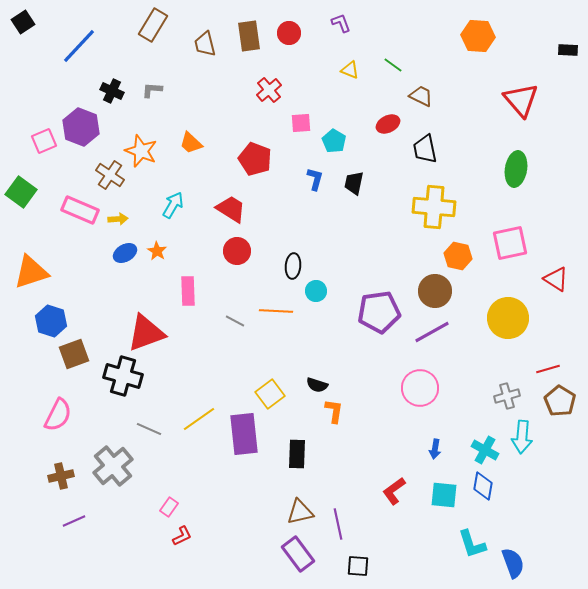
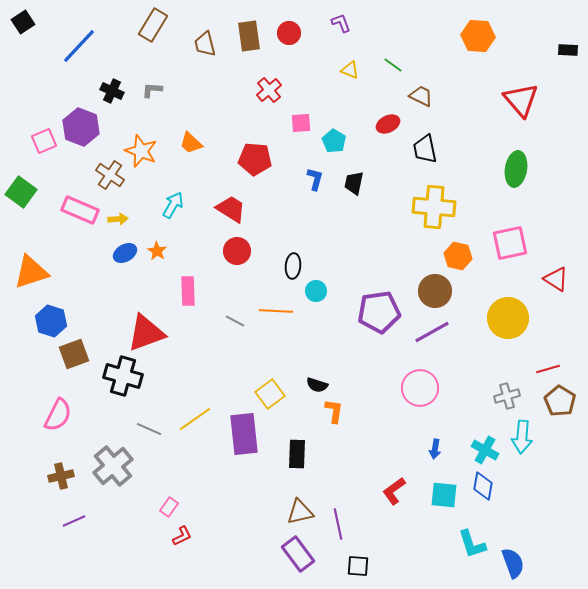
red pentagon at (255, 159): rotated 16 degrees counterclockwise
yellow line at (199, 419): moved 4 px left
